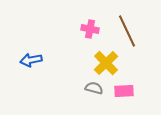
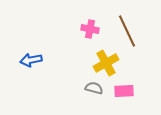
yellow cross: rotated 15 degrees clockwise
